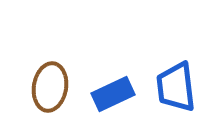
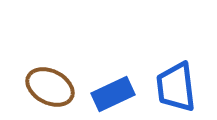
brown ellipse: rotated 72 degrees counterclockwise
